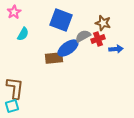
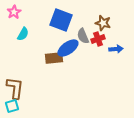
gray semicircle: rotated 84 degrees counterclockwise
